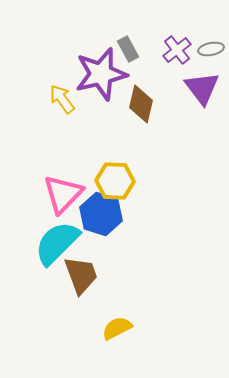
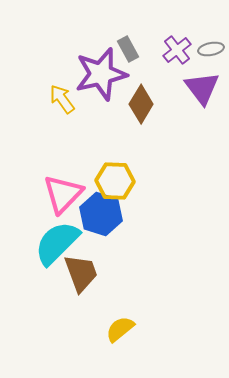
brown diamond: rotated 18 degrees clockwise
brown trapezoid: moved 2 px up
yellow semicircle: moved 3 px right, 1 px down; rotated 12 degrees counterclockwise
